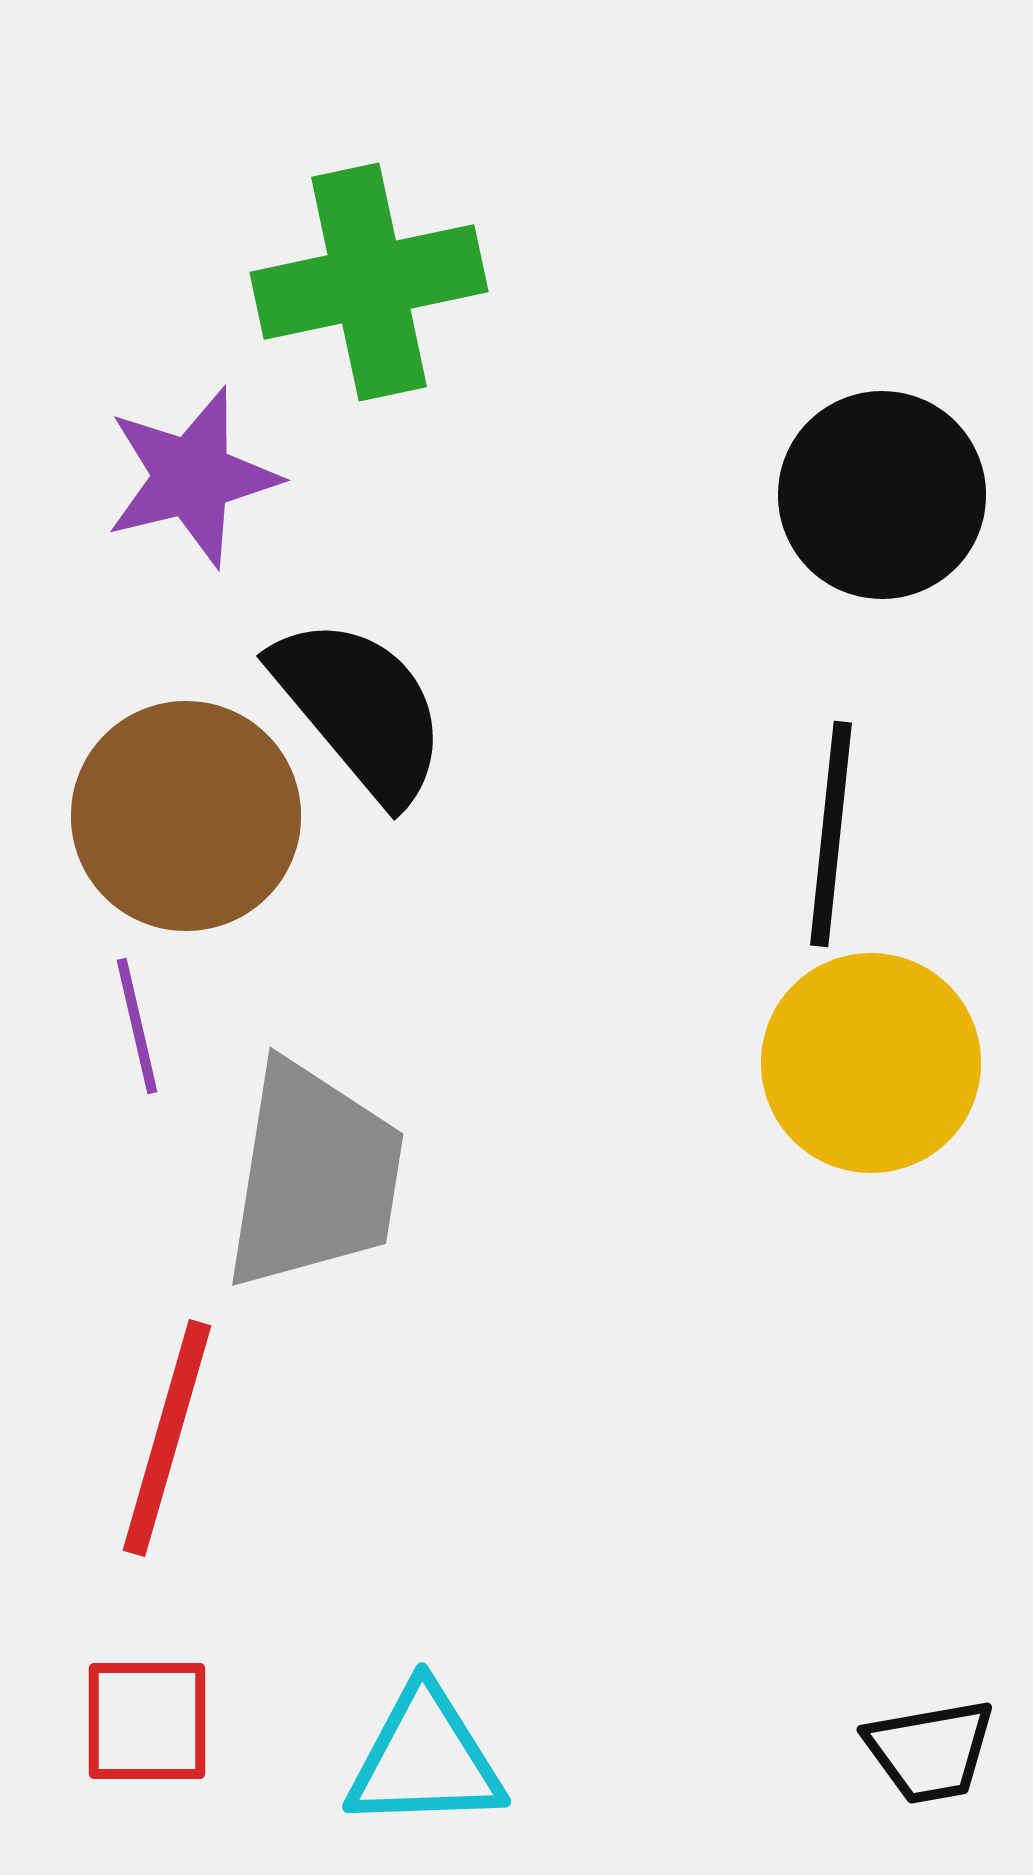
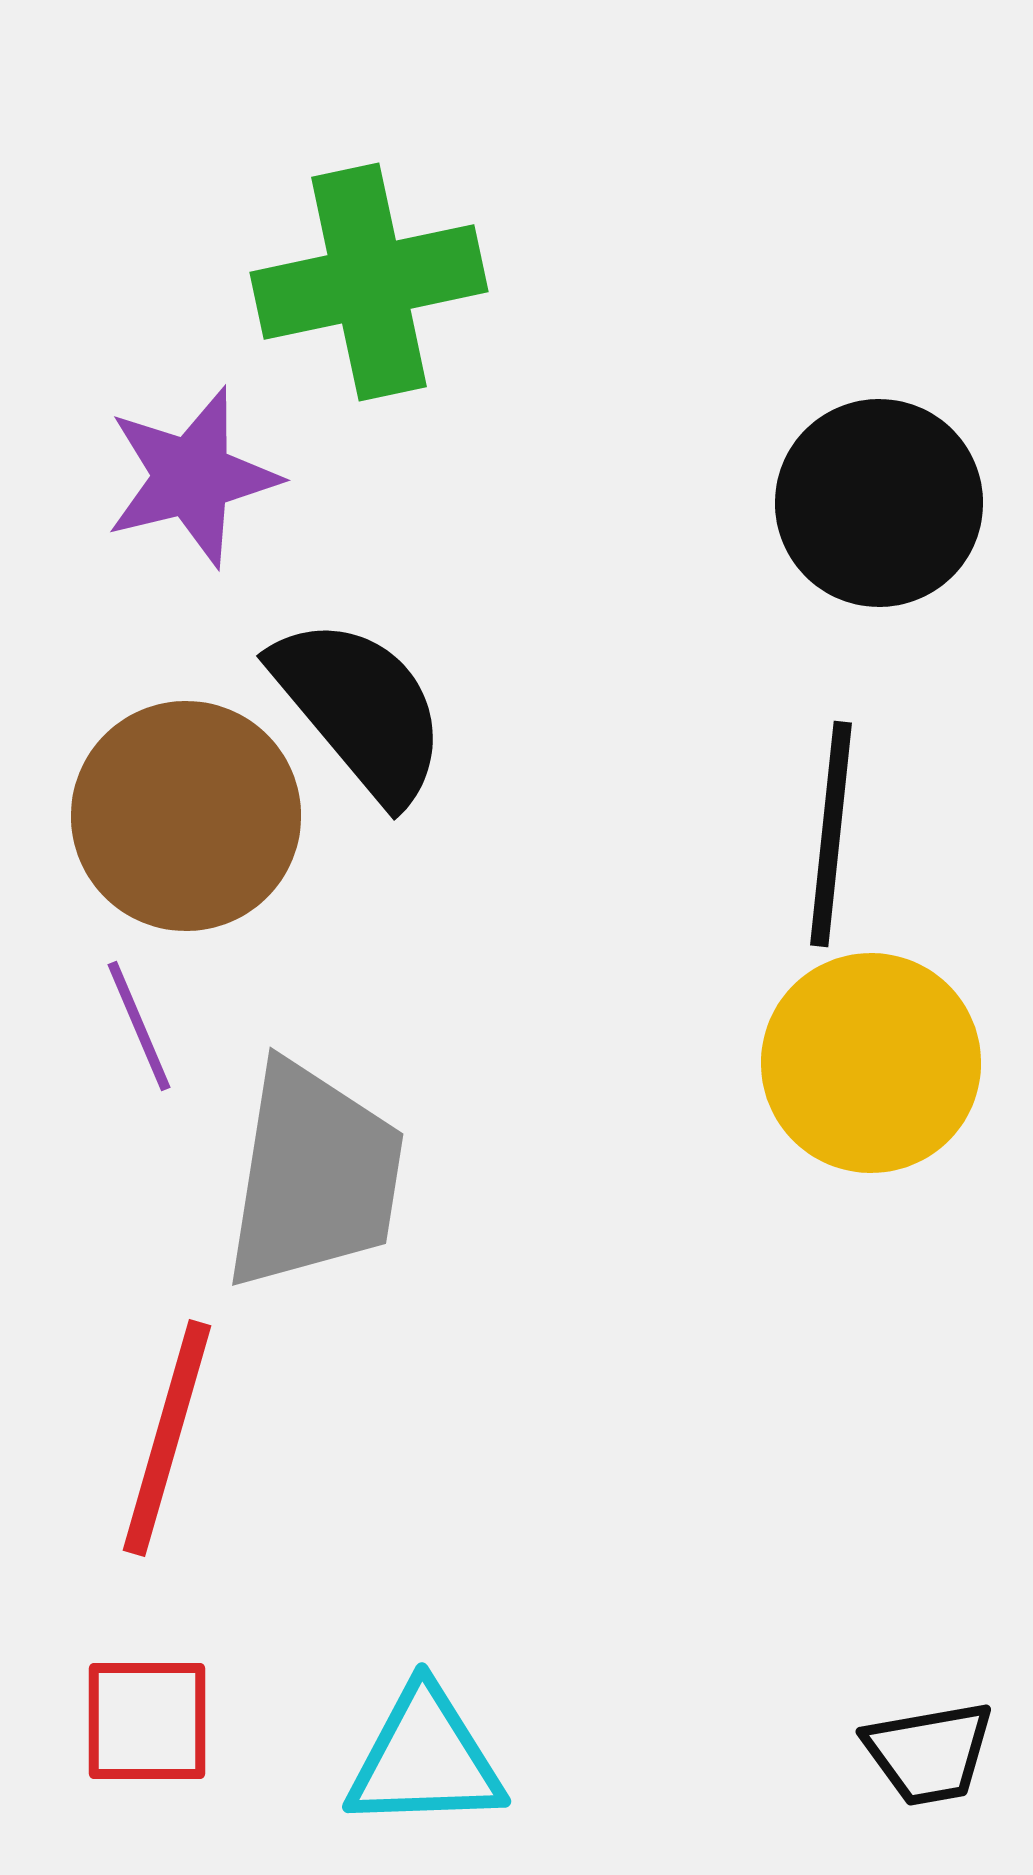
black circle: moved 3 px left, 8 px down
purple line: moved 2 px right; rotated 10 degrees counterclockwise
black trapezoid: moved 1 px left, 2 px down
